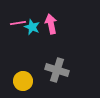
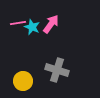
pink arrow: rotated 48 degrees clockwise
